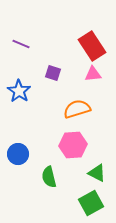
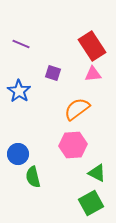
orange semicircle: rotated 20 degrees counterclockwise
green semicircle: moved 16 px left
